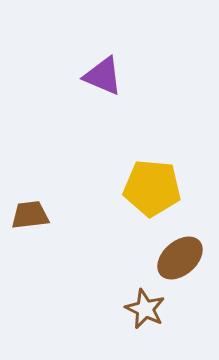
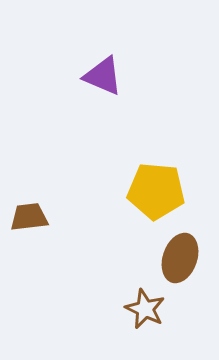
yellow pentagon: moved 4 px right, 3 px down
brown trapezoid: moved 1 px left, 2 px down
brown ellipse: rotated 30 degrees counterclockwise
